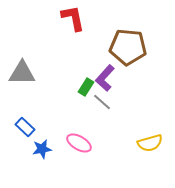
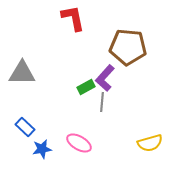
green rectangle: rotated 30 degrees clockwise
gray line: rotated 54 degrees clockwise
